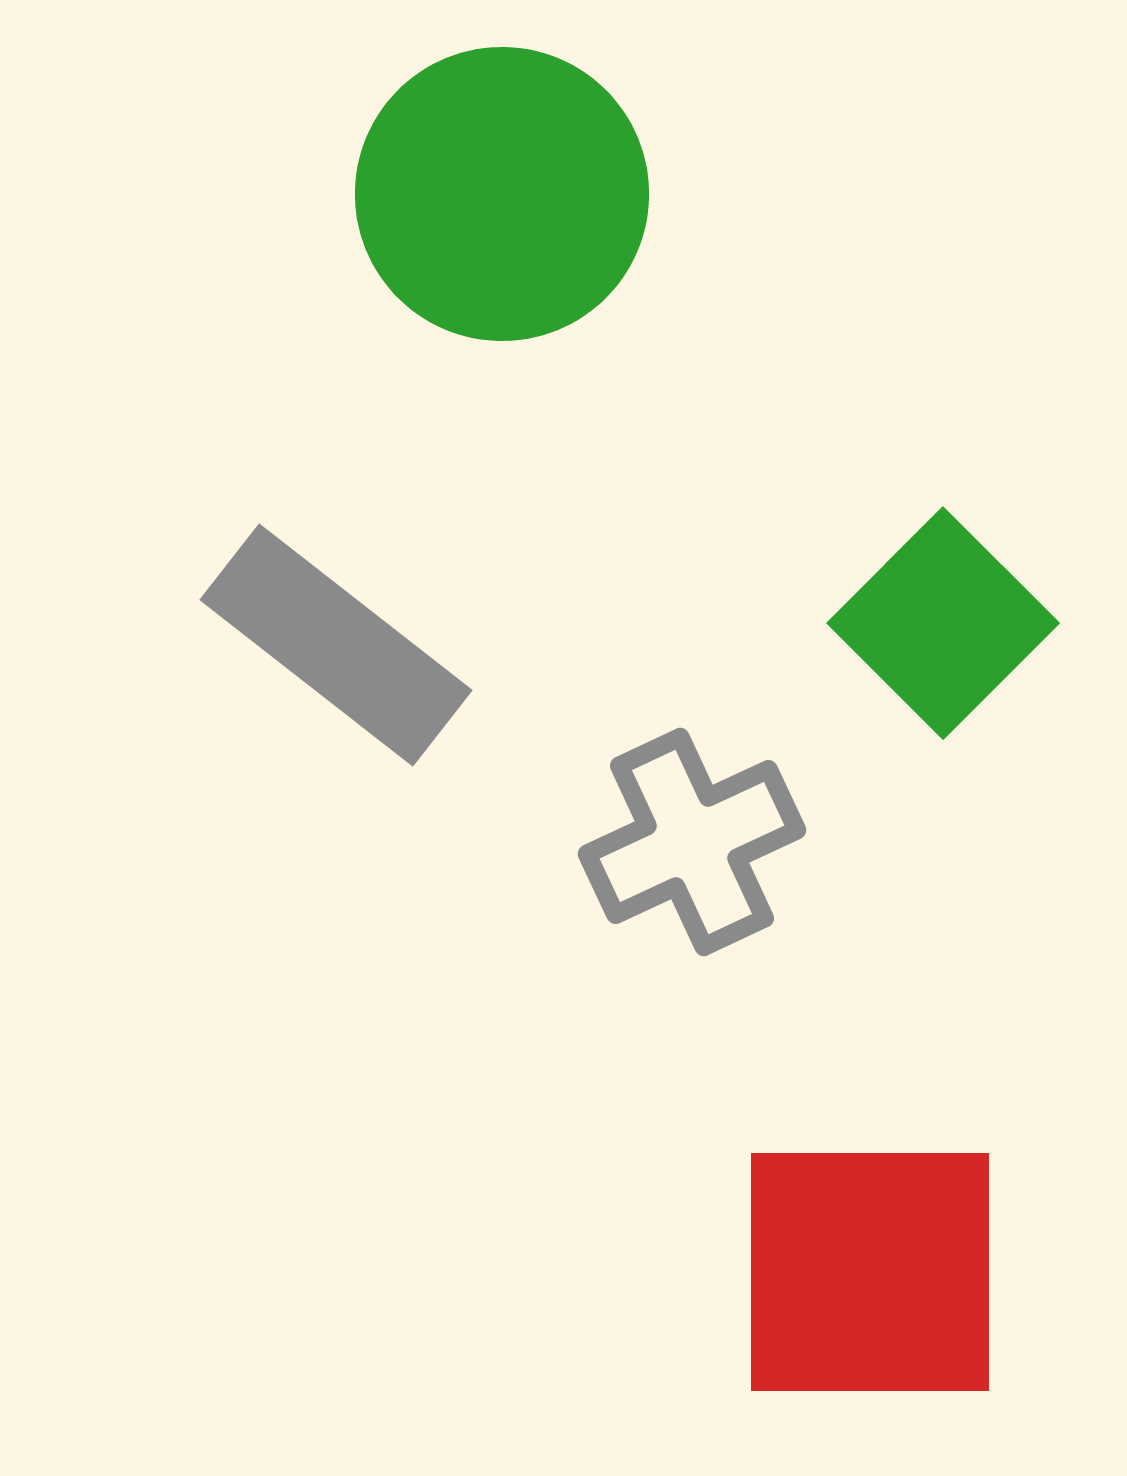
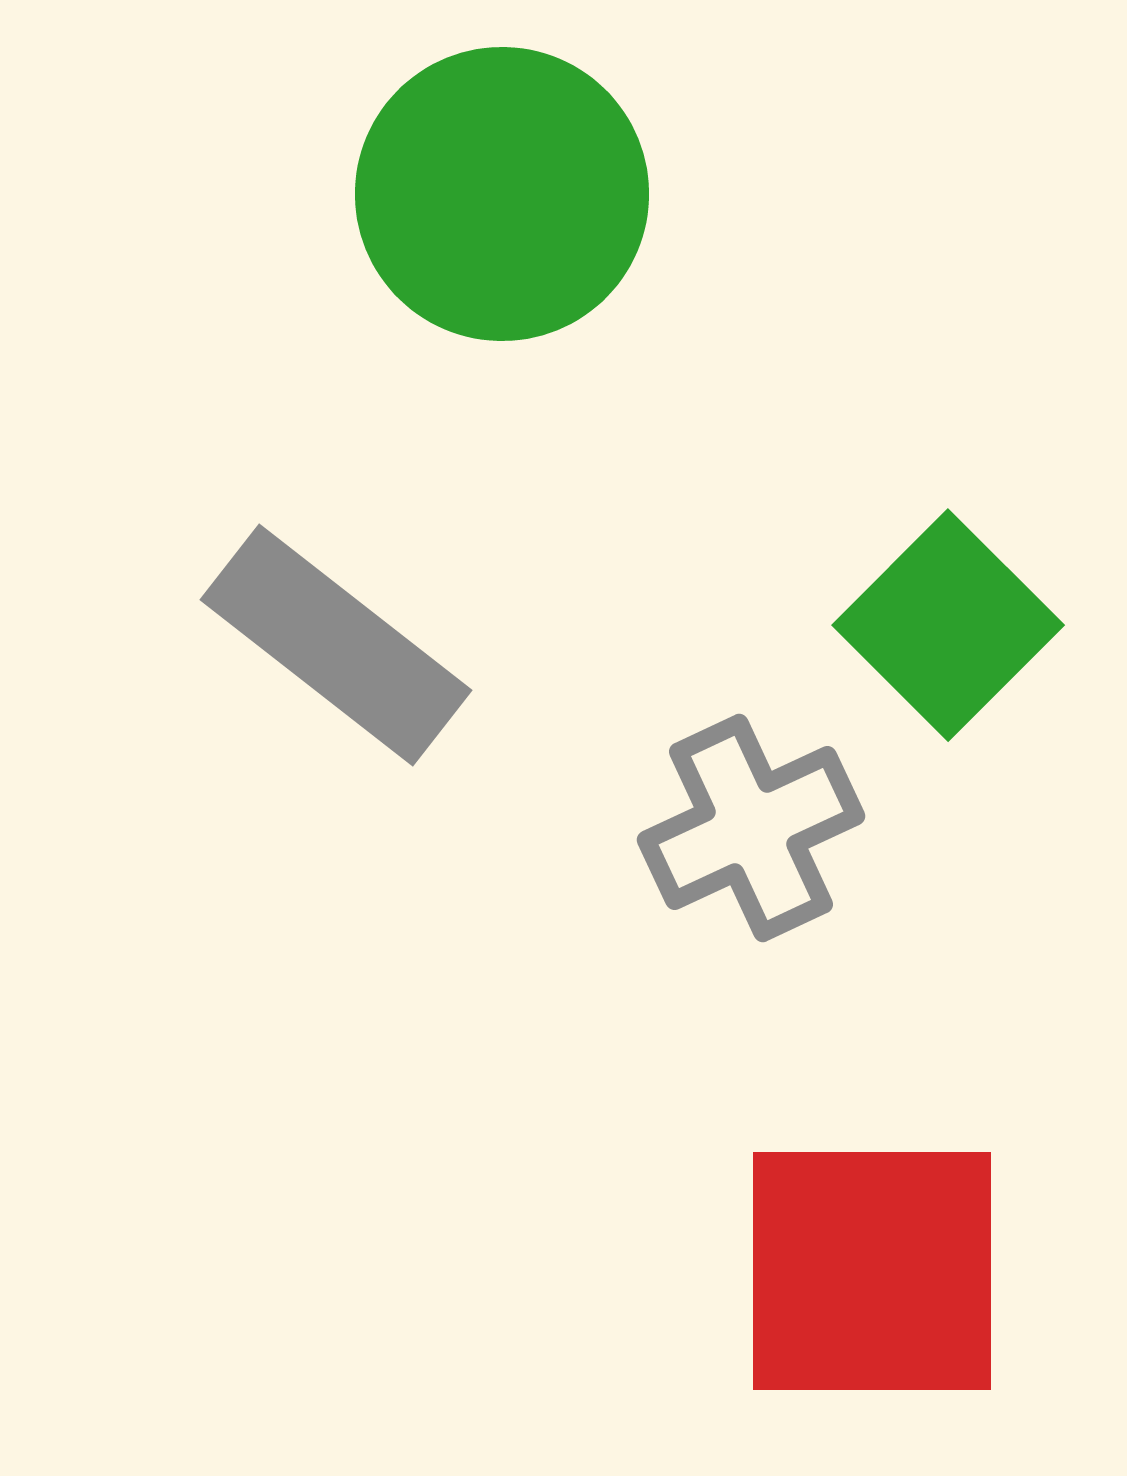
green square: moved 5 px right, 2 px down
gray cross: moved 59 px right, 14 px up
red square: moved 2 px right, 1 px up
